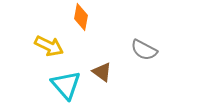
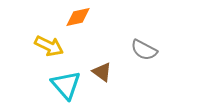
orange diamond: moved 3 px left; rotated 68 degrees clockwise
